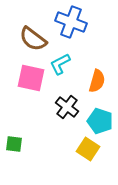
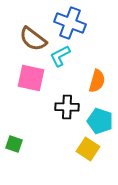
blue cross: moved 1 px left, 1 px down
cyan L-shape: moved 8 px up
black cross: rotated 35 degrees counterclockwise
green square: rotated 12 degrees clockwise
